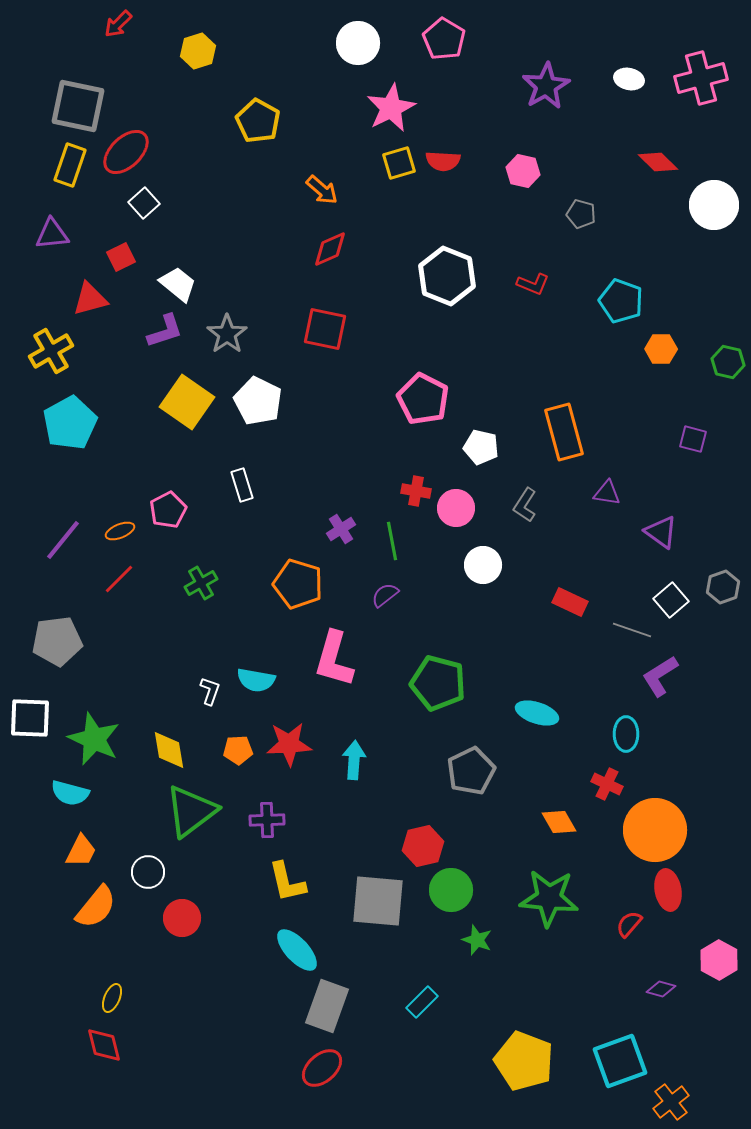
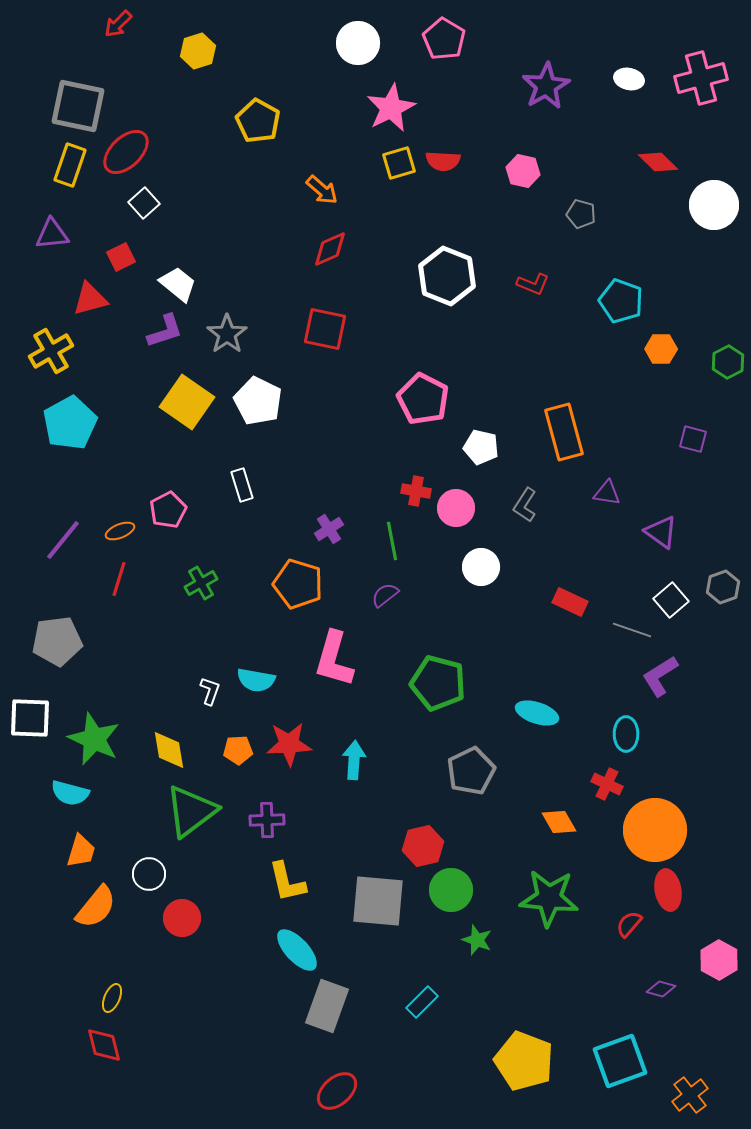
green hexagon at (728, 362): rotated 20 degrees clockwise
purple cross at (341, 529): moved 12 px left
white circle at (483, 565): moved 2 px left, 2 px down
red line at (119, 579): rotated 28 degrees counterclockwise
orange trapezoid at (81, 851): rotated 9 degrees counterclockwise
white circle at (148, 872): moved 1 px right, 2 px down
red ellipse at (322, 1068): moved 15 px right, 23 px down
orange cross at (671, 1102): moved 19 px right, 7 px up
